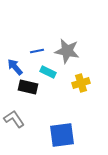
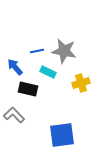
gray star: moved 3 px left
black rectangle: moved 2 px down
gray L-shape: moved 4 px up; rotated 10 degrees counterclockwise
